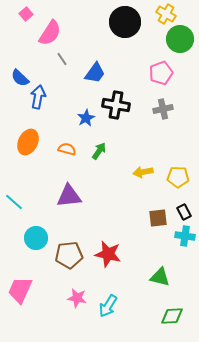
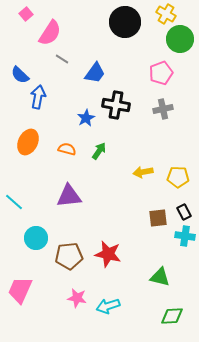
gray line: rotated 24 degrees counterclockwise
blue semicircle: moved 3 px up
brown pentagon: moved 1 px down
cyan arrow: rotated 40 degrees clockwise
